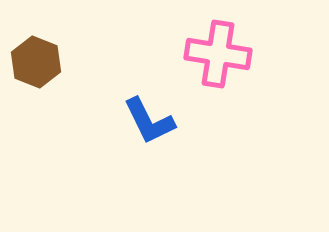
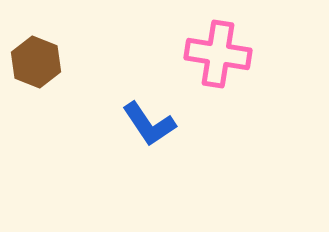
blue L-shape: moved 3 px down; rotated 8 degrees counterclockwise
